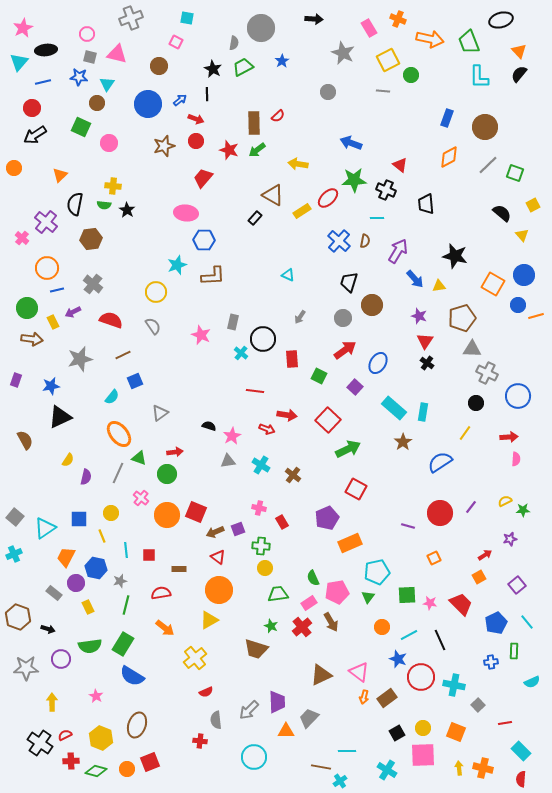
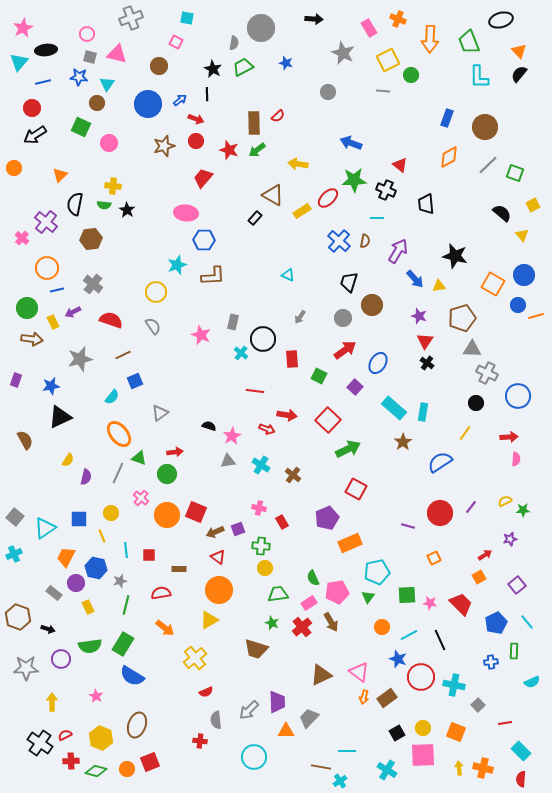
orange arrow at (430, 39): rotated 80 degrees clockwise
blue star at (282, 61): moved 4 px right, 2 px down; rotated 24 degrees counterclockwise
green star at (271, 626): moved 1 px right, 3 px up
